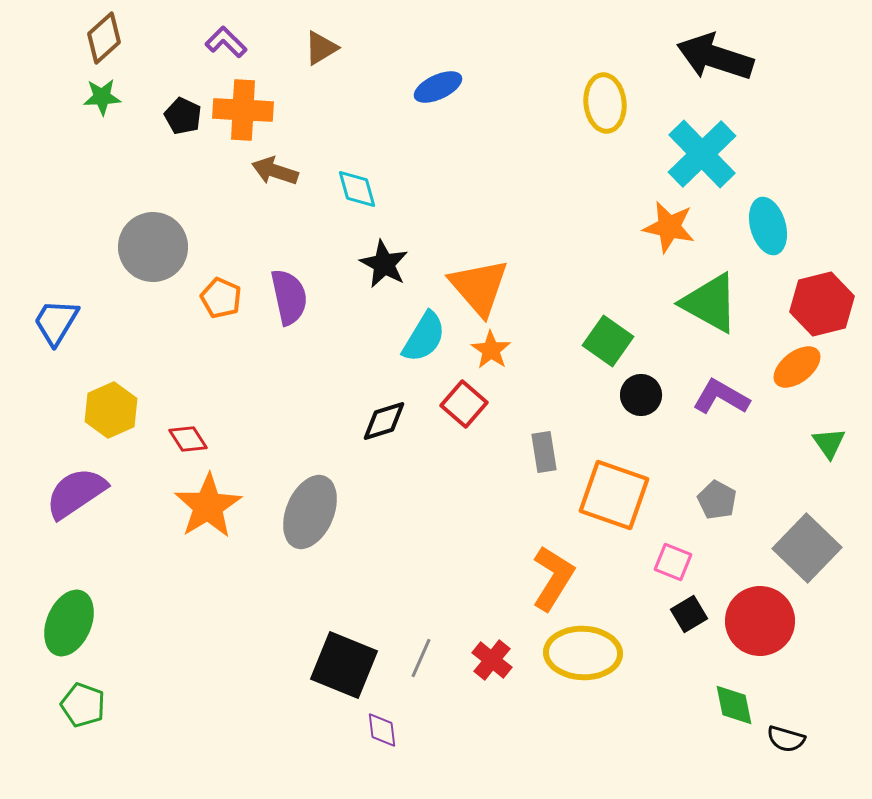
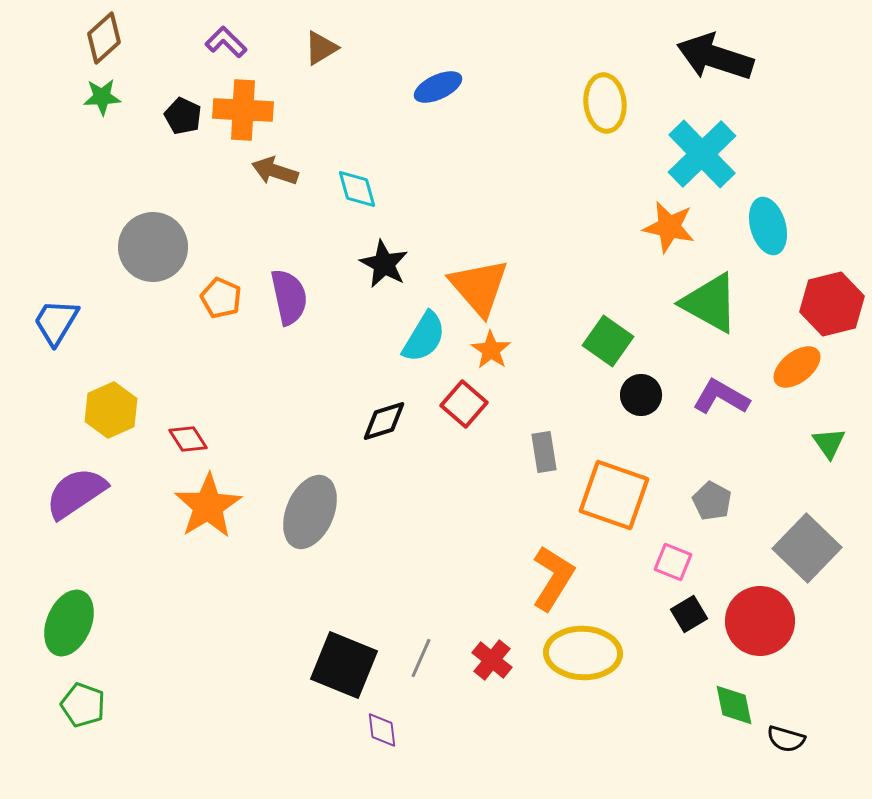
red hexagon at (822, 304): moved 10 px right
gray pentagon at (717, 500): moved 5 px left, 1 px down
